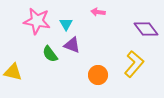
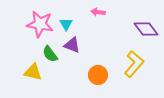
pink star: moved 3 px right, 3 px down
yellow triangle: moved 20 px right
